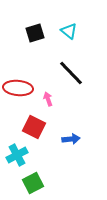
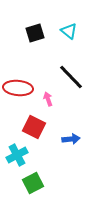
black line: moved 4 px down
